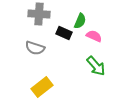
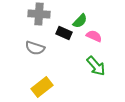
green semicircle: rotated 21 degrees clockwise
